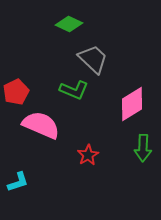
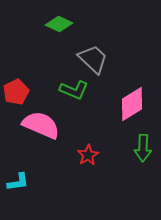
green diamond: moved 10 px left
cyan L-shape: rotated 10 degrees clockwise
